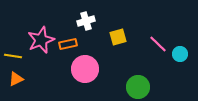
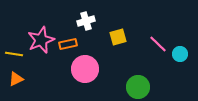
yellow line: moved 1 px right, 2 px up
